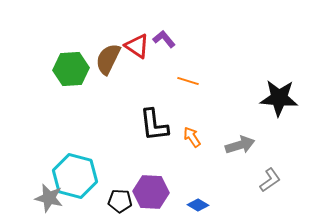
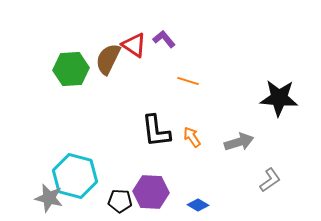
red triangle: moved 3 px left, 1 px up
black L-shape: moved 2 px right, 6 px down
gray arrow: moved 1 px left, 3 px up
